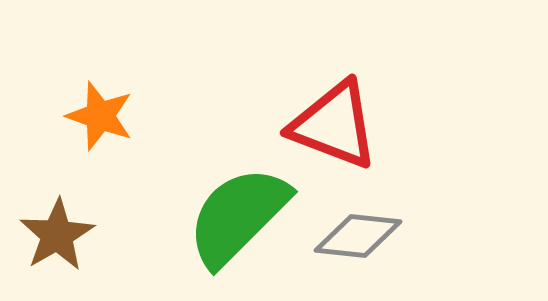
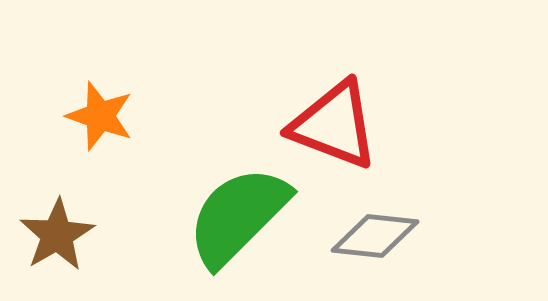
gray diamond: moved 17 px right
